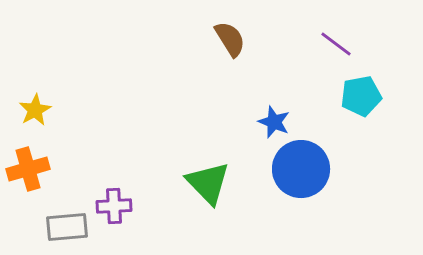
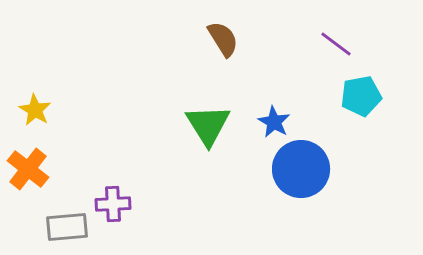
brown semicircle: moved 7 px left
yellow star: rotated 12 degrees counterclockwise
blue star: rotated 8 degrees clockwise
orange cross: rotated 36 degrees counterclockwise
green triangle: moved 58 px up; rotated 12 degrees clockwise
purple cross: moved 1 px left, 2 px up
